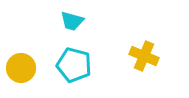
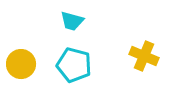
yellow circle: moved 4 px up
